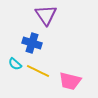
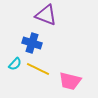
purple triangle: rotated 35 degrees counterclockwise
cyan semicircle: rotated 88 degrees counterclockwise
yellow line: moved 2 px up
